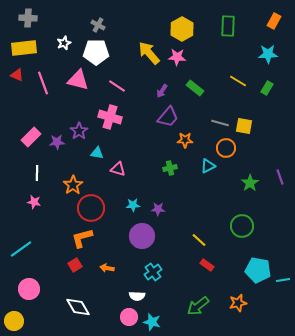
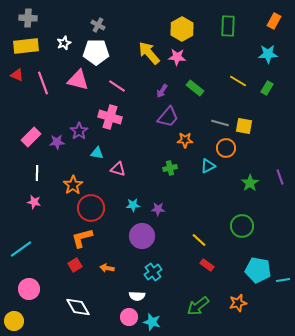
yellow rectangle at (24, 48): moved 2 px right, 2 px up
